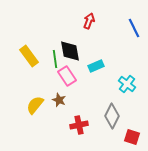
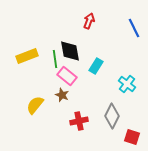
yellow rectangle: moved 2 px left; rotated 75 degrees counterclockwise
cyan rectangle: rotated 35 degrees counterclockwise
pink rectangle: rotated 18 degrees counterclockwise
brown star: moved 3 px right, 5 px up
red cross: moved 4 px up
